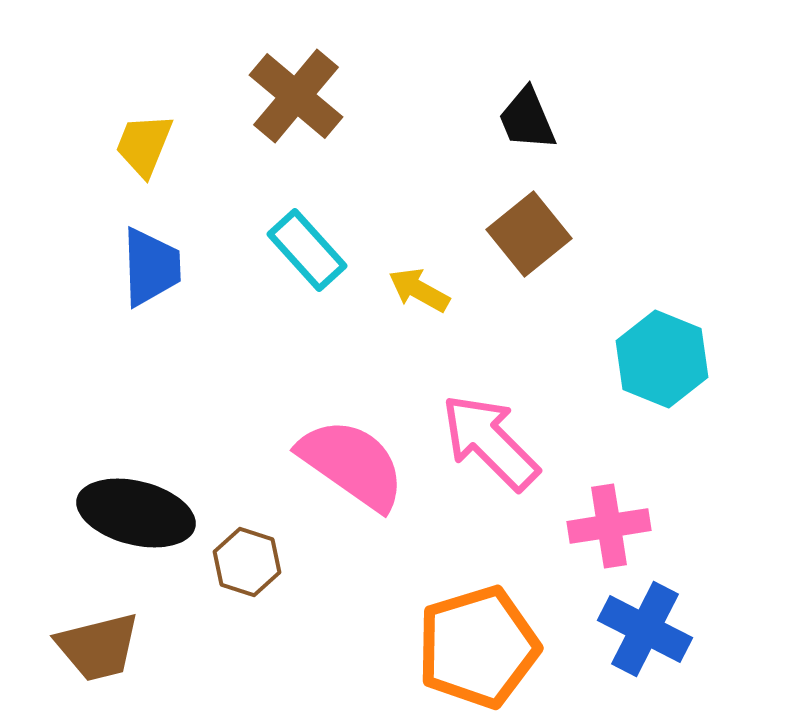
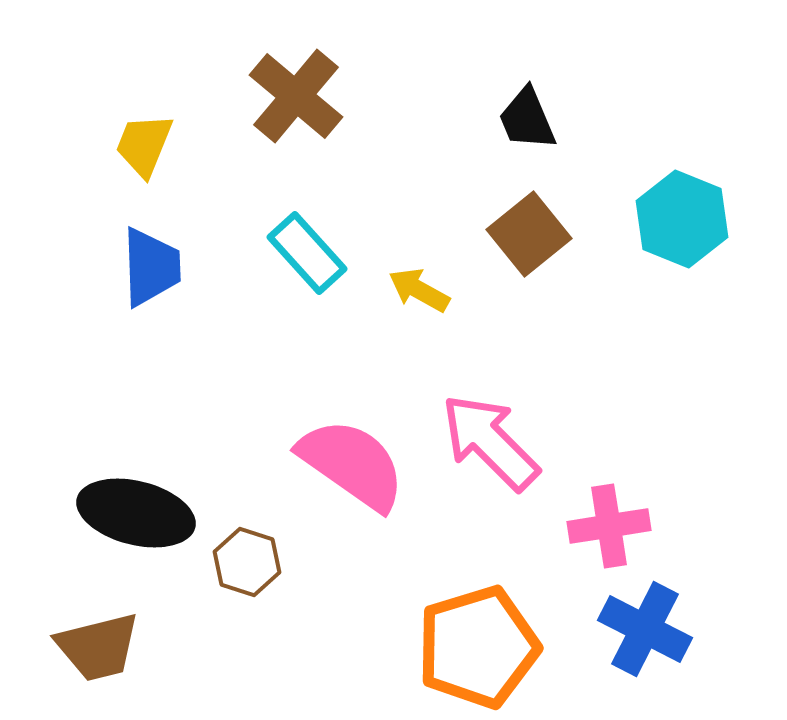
cyan rectangle: moved 3 px down
cyan hexagon: moved 20 px right, 140 px up
